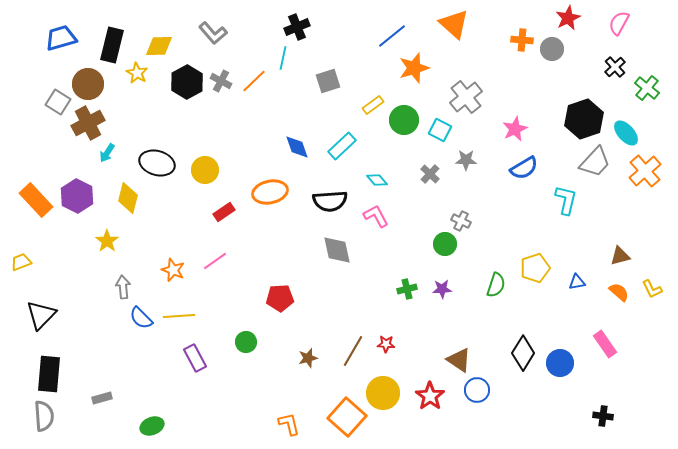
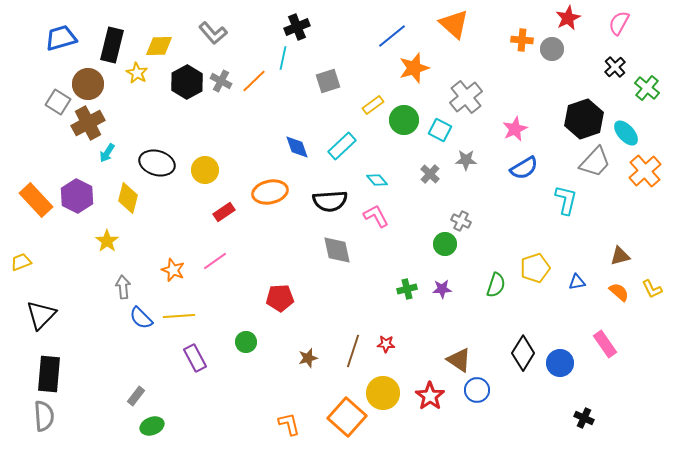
brown line at (353, 351): rotated 12 degrees counterclockwise
gray rectangle at (102, 398): moved 34 px right, 2 px up; rotated 36 degrees counterclockwise
black cross at (603, 416): moved 19 px left, 2 px down; rotated 18 degrees clockwise
